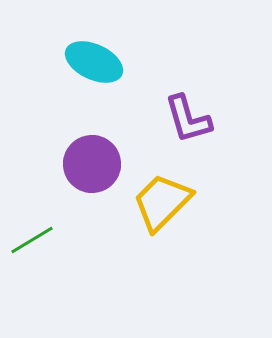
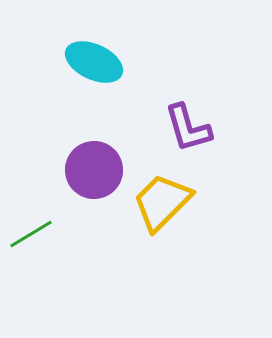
purple L-shape: moved 9 px down
purple circle: moved 2 px right, 6 px down
green line: moved 1 px left, 6 px up
